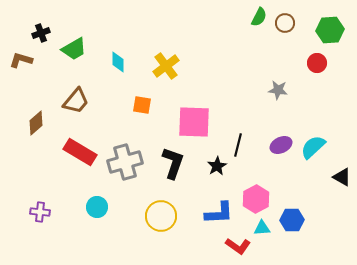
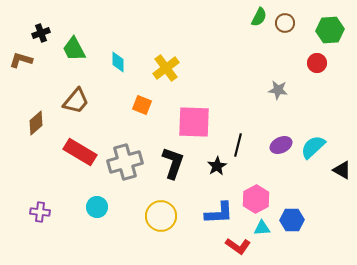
green trapezoid: rotated 92 degrees clockwise
yellow cross: moved 2 px down
orange square: rotated 12 degrees clockwise
black triangle: moved 7 px up
